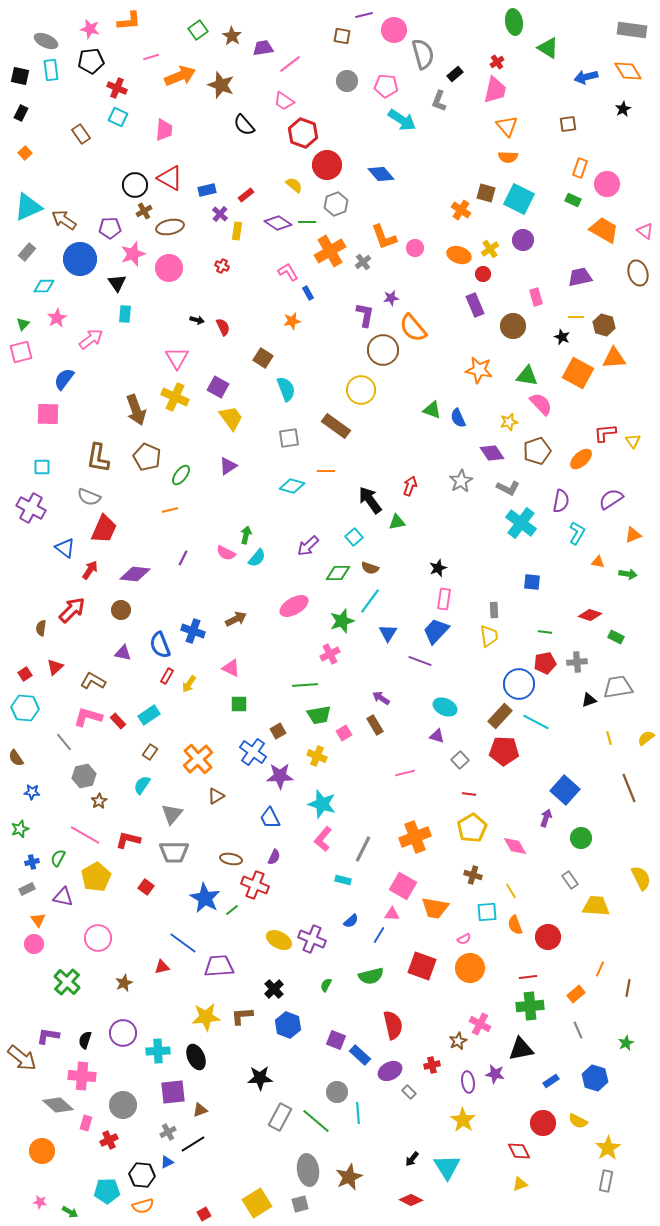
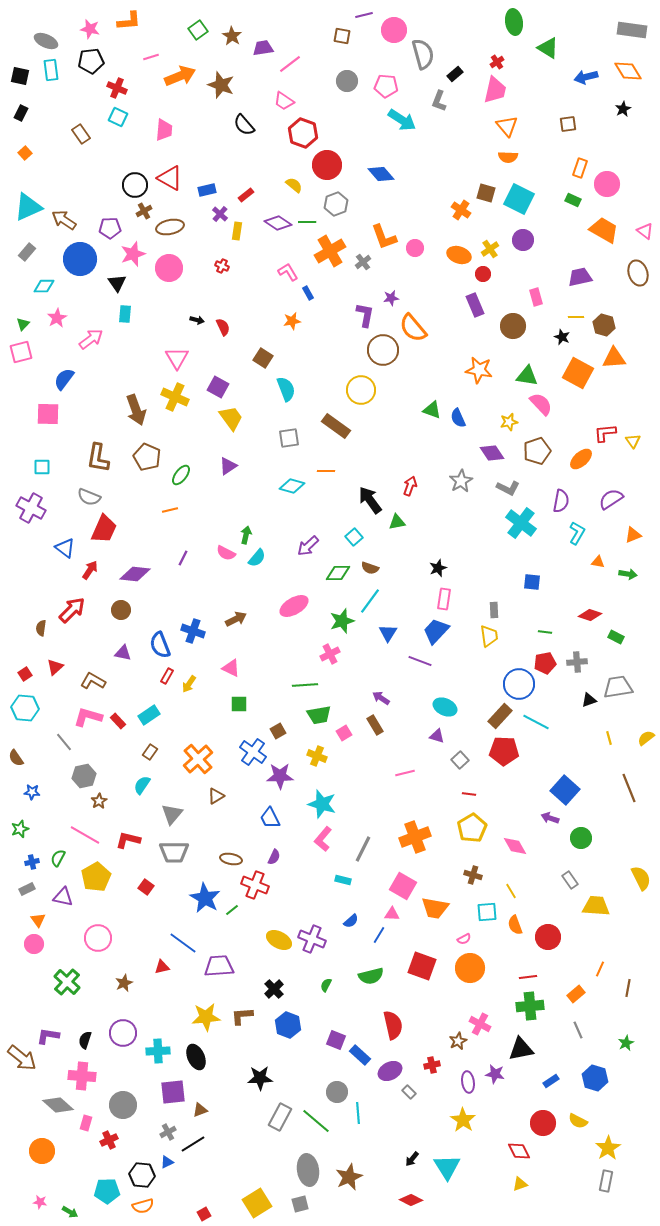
purple arrow at (546, 818): moved 4 px right; rotated 90 degrees counterclockwise
